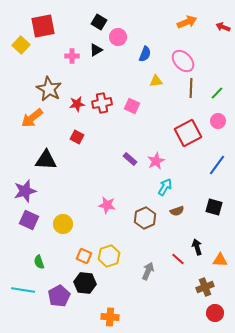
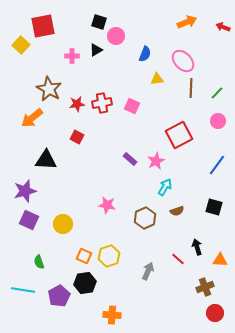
black square at (99, 22): rotated 14 degrees counterclockwise
pink circle at (118, 37): moved 2 px left, 1 px up
yellow triangle at (156, 81): moved 1 px right, 2 px up
red square at (188, 133): moved 9 px left, 2 px down
black hexagon at (85, 283): rotated 15 degrees counterclockwise
orange cross at (110, 317): moved 2 px right, 2 px up
